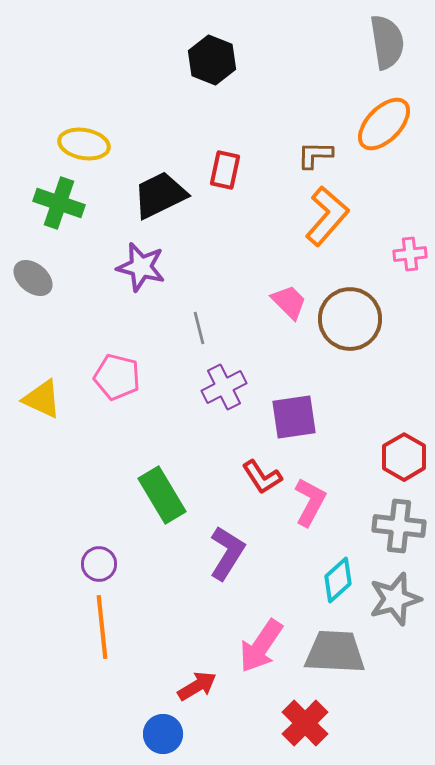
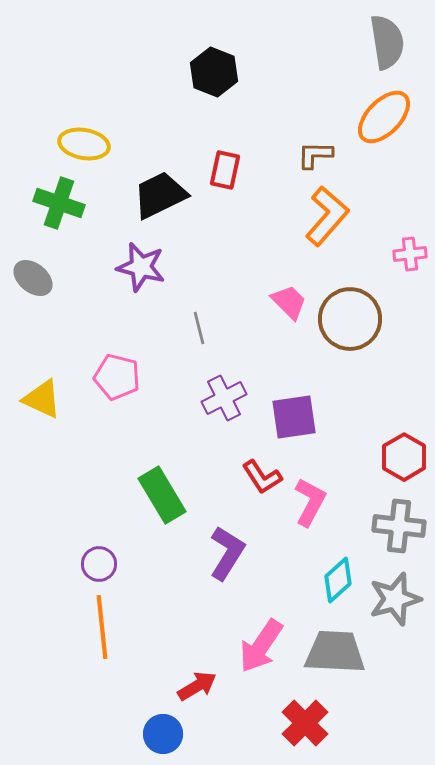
black hexagon: moved 2 px right, 12 px down
orange ellipse: moved 7 px up
purple cross: moved 11 px down
